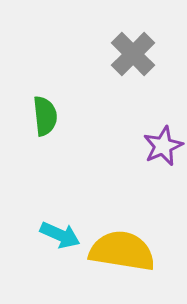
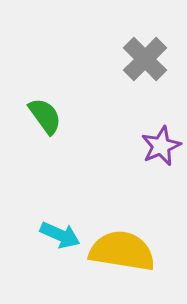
gray cross: moved 12 px right, 5 px down
green semicircle: rotated 30 degrees counterclockwise
purple star: moved 2 px left
